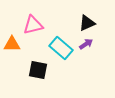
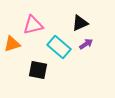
black triangle: moved 7 px left
orange triangle: rotated 18 degrees counterclockwise
cyan rectangle: moved 2 px left, 1 px up
